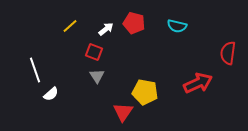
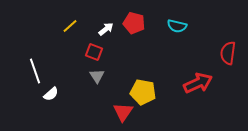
white line: moved 1 px down
yellow pentagon: moved 2 px left
